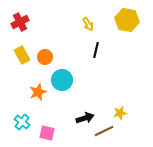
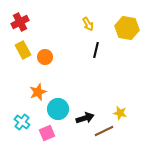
yellow hexagon: moved 8 px down
yellow rectangle: moved 1 px right, 5 px up
cyan circle: moved 4 px left, 29 px down
yellow star: rotated 24 degrees clockwise
pink square: rotated 35 degrees counterclockwise
